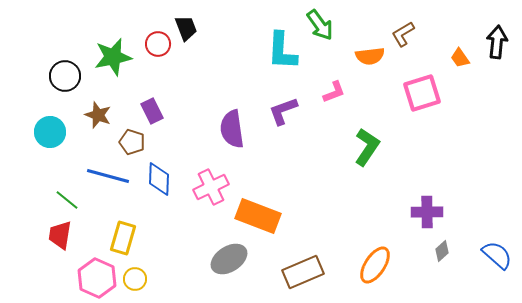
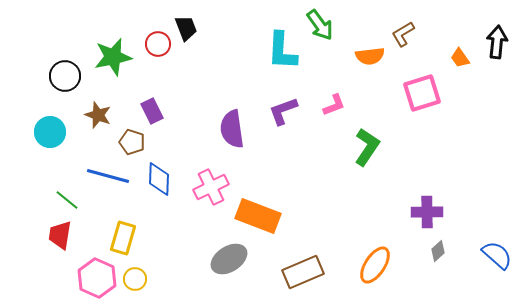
pink L-shape: moved 13 px down
gray diamond: moved 4 px left
